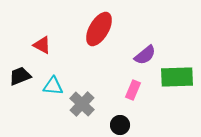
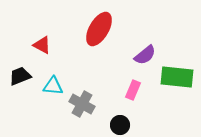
green rectangle: rotated 8 degrees clockwise
gray cross: rotated 15 degrees counterclockwise
